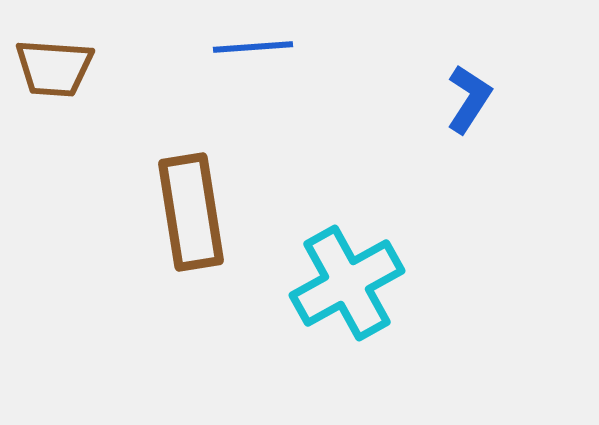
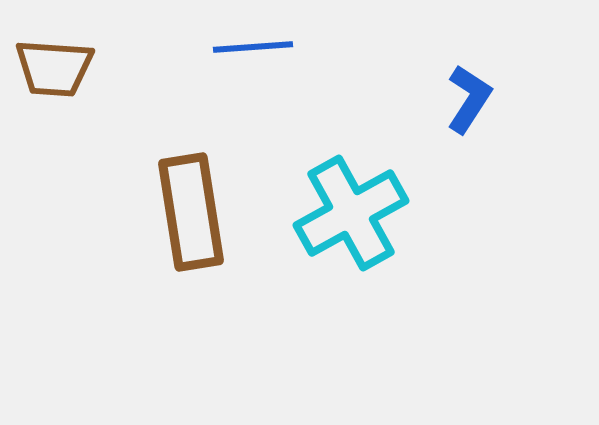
cyan cross: moved 4 px right, 70 px up
